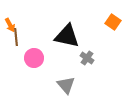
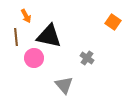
orange arrow: moved 16 px right, 9 px up
black triangle: moved 18 px left
gray triangle: moved 2 px left
